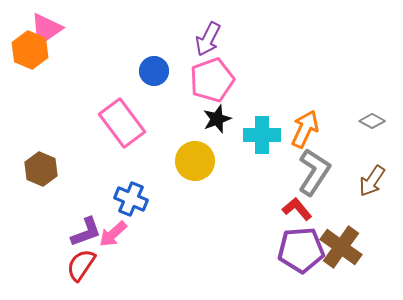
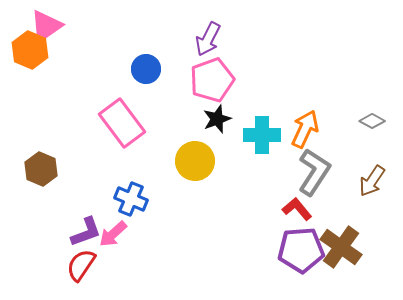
pink triangle: moved 3 px up
blue circle: moved 8 px left, 2 px up
